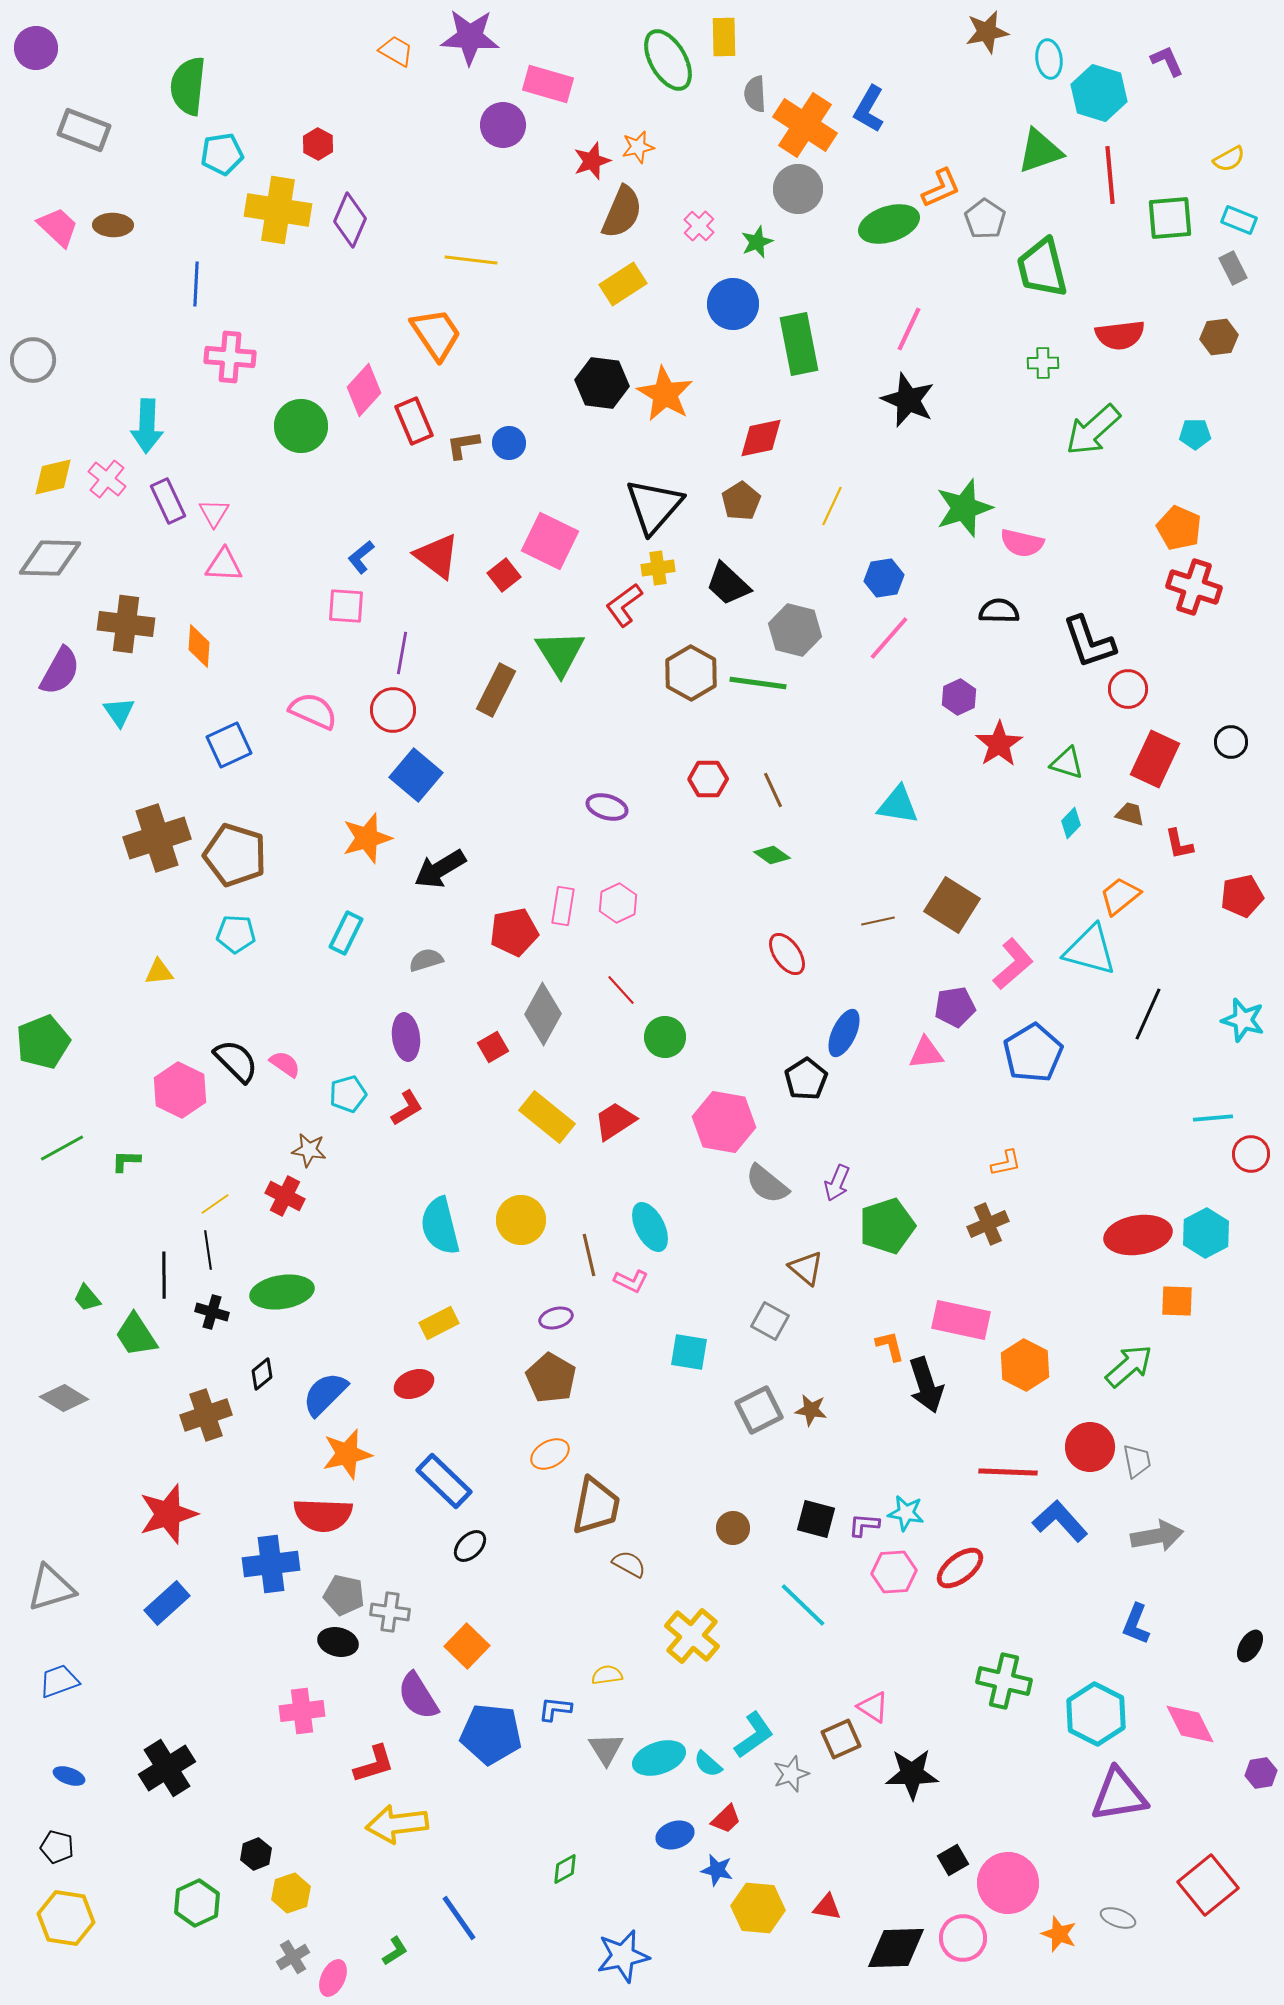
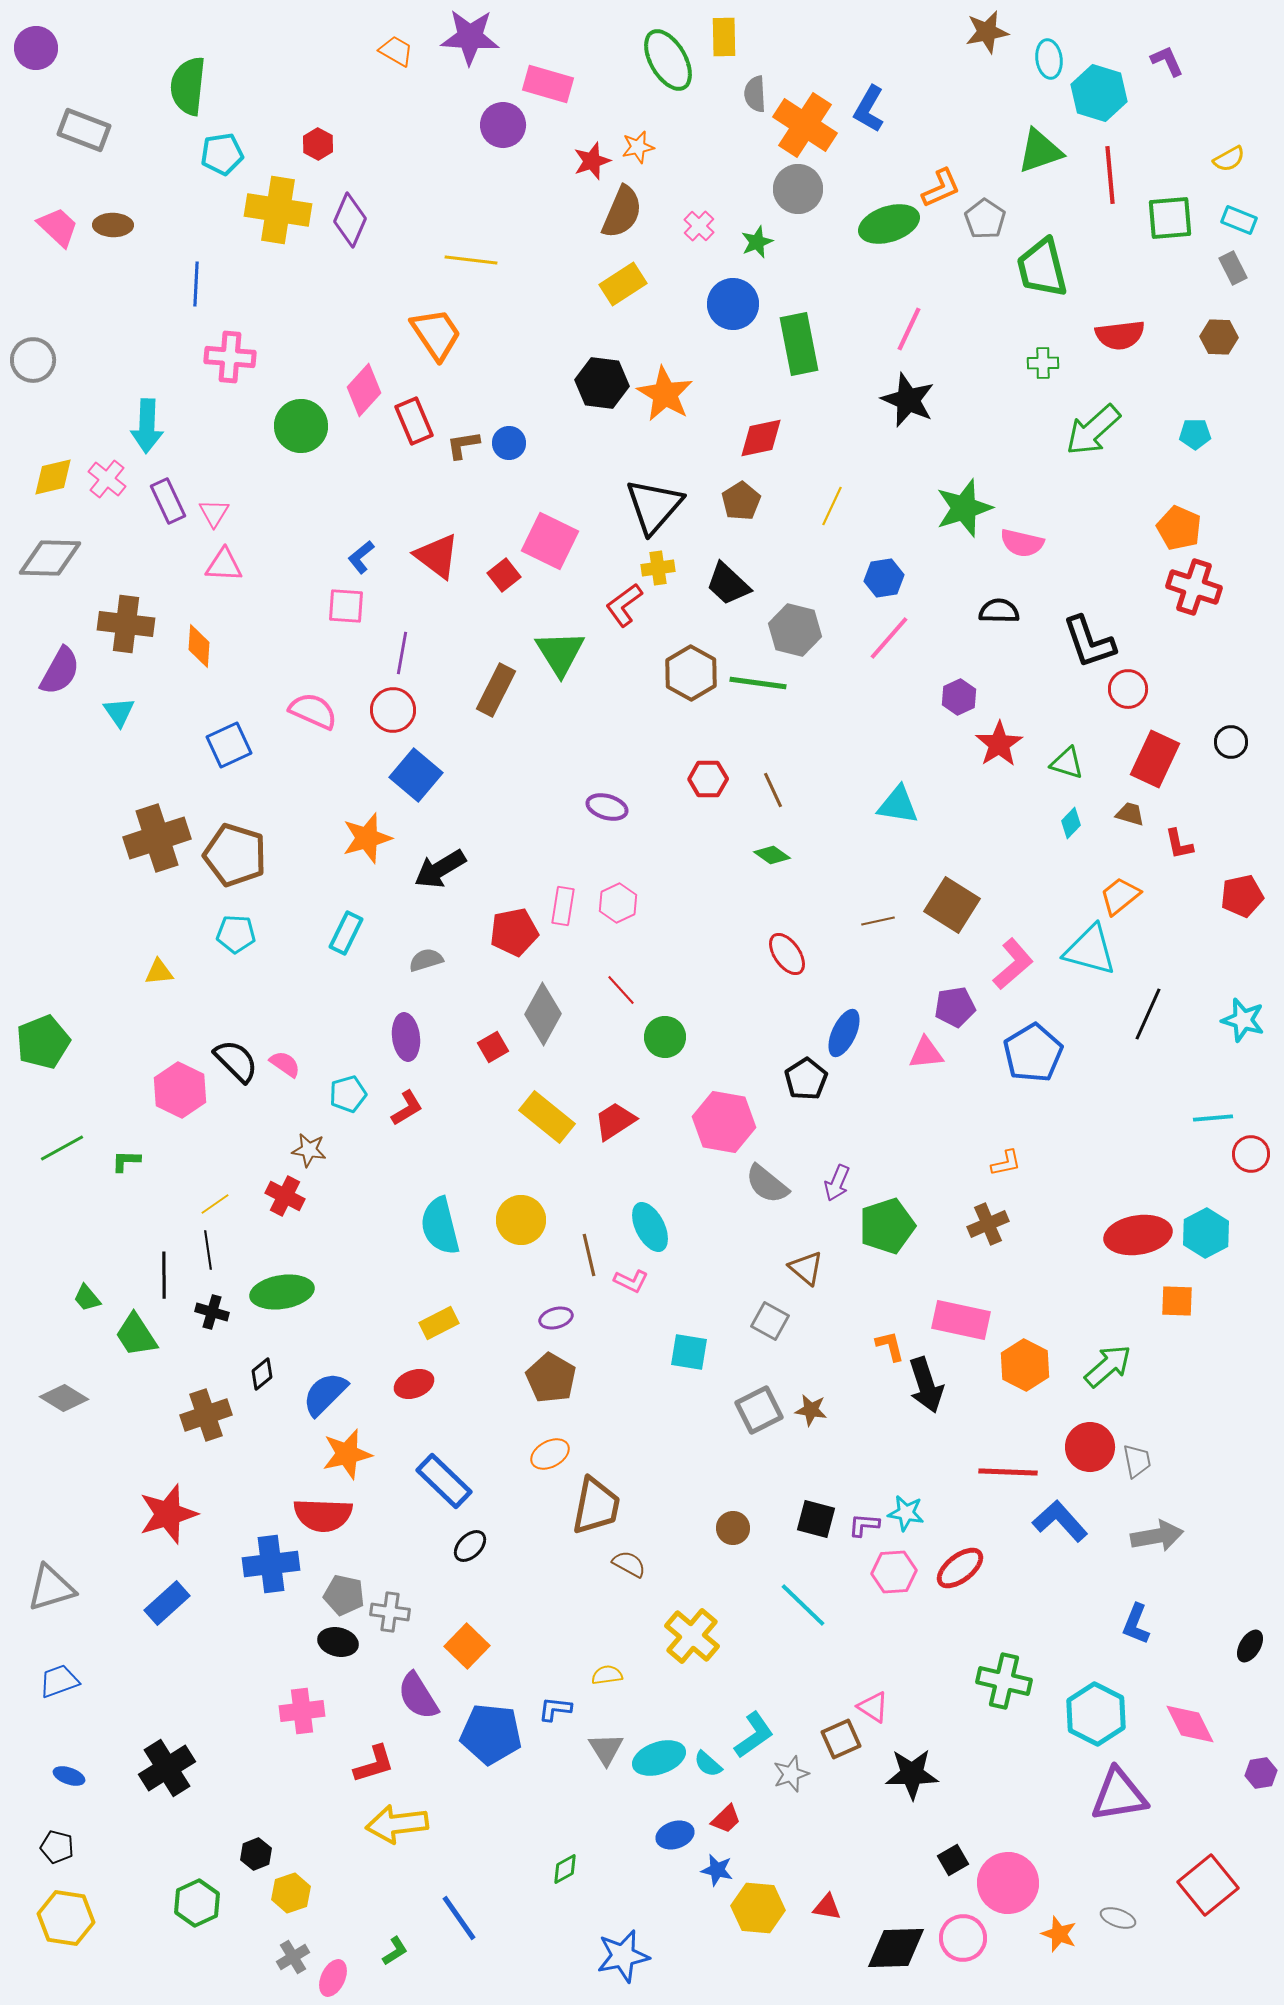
brown hexagon at (1219, 337): rotated 9 degrees clockwise
green arrow at (1129, 1366): moved 21 px left
